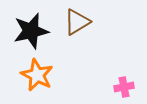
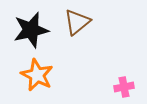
brown triangle: rotated 8 degrees counterclockwise
black star: moved 1 px up
